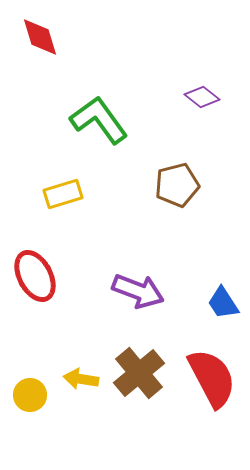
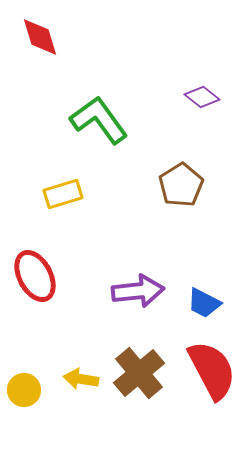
brown pentagon: moved 4 px right; rotated 18 degrees counterclockwise
purple arrow: rotated 27 degrees counterclockwise
blue trapezoid: moved 19 px left; rotated 30 degrees counterclockwise
red semicircle: moved 8 px up
yellow circle: moved 6 px left, 5 px up
